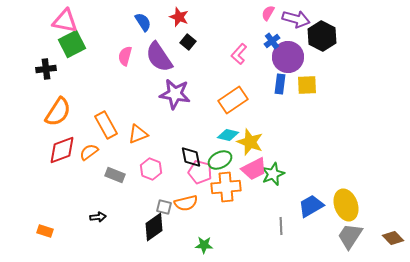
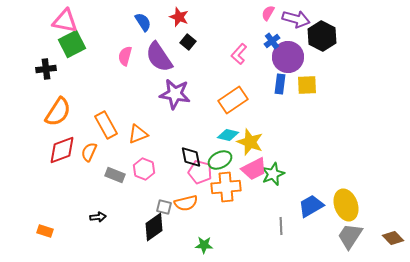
orange semicircle at (89, 152): rotated 30 degrees counterclockwise
pink hexagon at (151, 169): moved 7 px left
